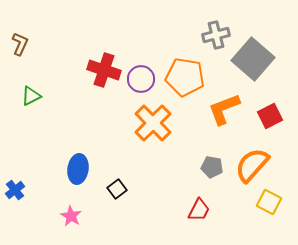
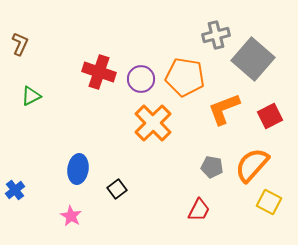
red cross: moved 5 px left, 2 px down
